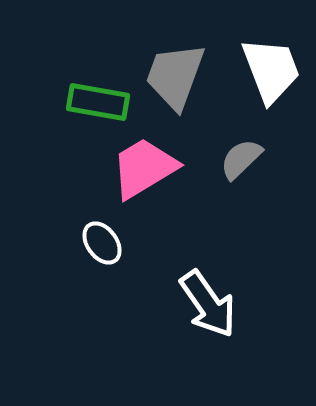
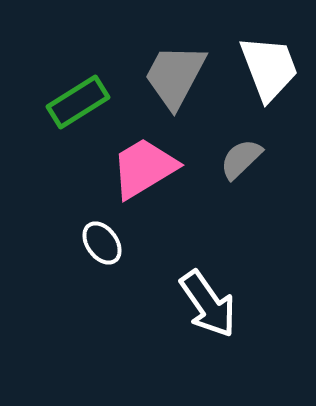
white trapezoid: moved 2 px left, 2 px up
gray trapezoid: rotated 8 degrees clockwise
green rectangle: moved 20 px left; rotated 42 degrees counterclockwise
